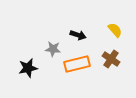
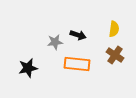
yellow semicircle: moved 1 px left, 1 px up; rotated 49 degrees clockwise
gray star: moved 2 px right, 7 px up; rotated 14 degrees counterclockwise
brown cross: moved 4 px right, 4 px up
orange rectangle: rotated 20 degrees clockwise
